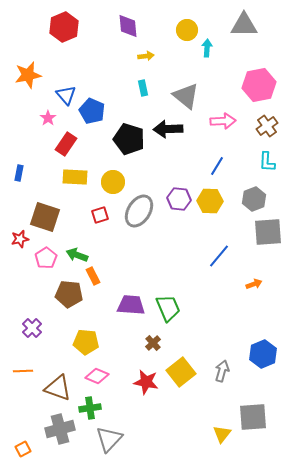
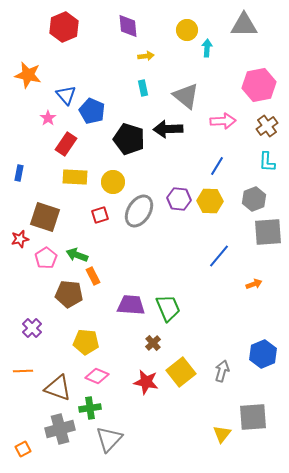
orange star at (28, 75): rotated 24 degrees clockwise
